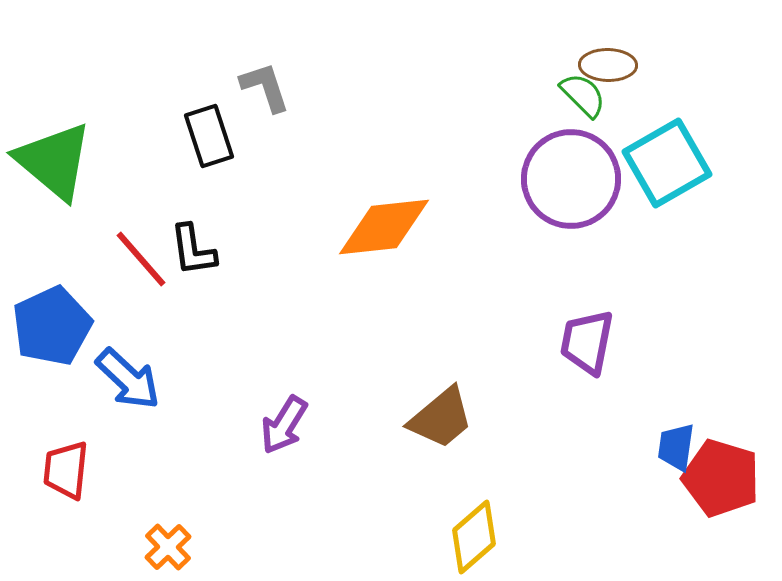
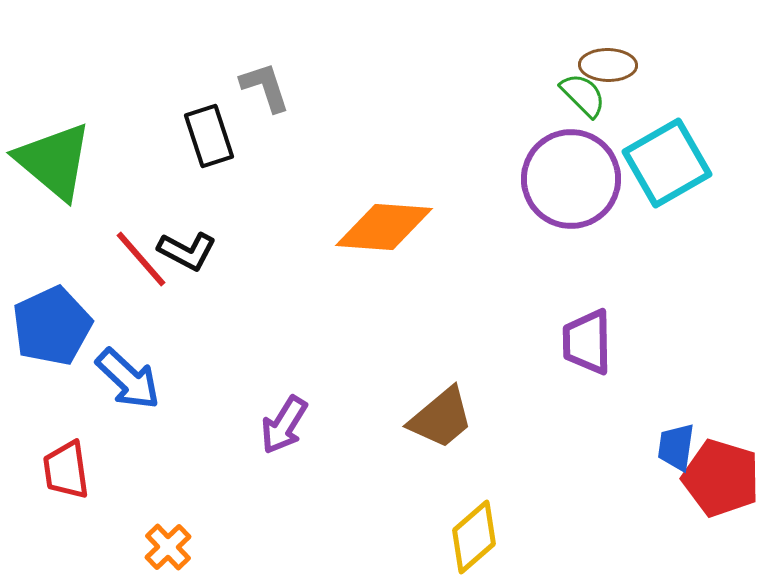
orange diamond: rotated 10 degrees clockwise
black L-shape: moved 6 px left, 1 px down; rotated 54 degrees counterclockwise
purple trapezoid: rotated 12 degrees counterclockwise
red trapezoid: rotated 14 degrees counterclockwise
